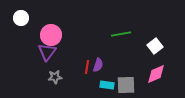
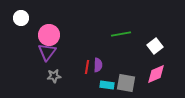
pink circle: moved 2 px left
purple semicircle: rotated 16 degrees counterclockwise
gray star: moved 1 px left, 1 px up
gray square: moved 2 px up; rotated 12 degrees clockwise
